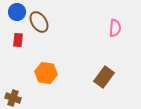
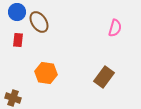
pink semicircle: rotated 12 degrees clockwise
